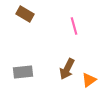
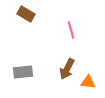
brown rectangle: moved 1 px right
pink line: moved 3 px left, 4 px down
orange triangle: moved 1 px left, 2 px down; rotated 42 degrees clockwise
